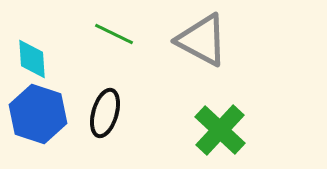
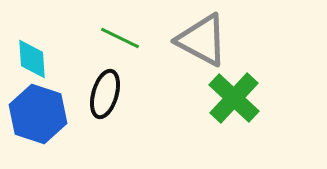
green line: moved 6 px right, 4 px down
black ellipse: moved 19 px up
green cross: moved 14 px right, 32 px up
